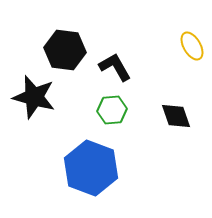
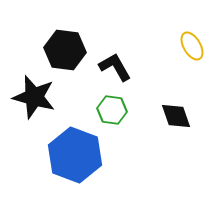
green hexagon: rotated 12 degrees clockwise
blue hexagon: moved 16 px left, 13 px up
